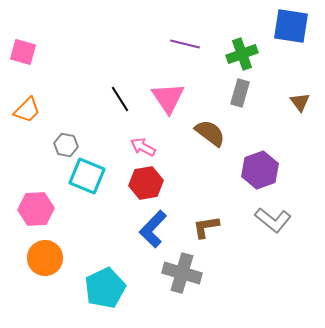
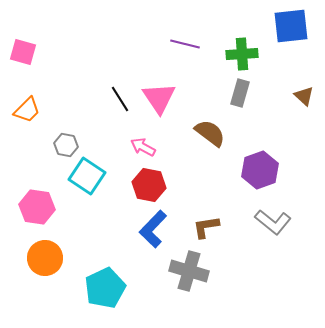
blue square: rotated 15 degrees counterclockwise
green cross: rotated 16 degrees clockwise
pink triangle: moved 9 px left
brown triangle: moved 4 px right, 6 px up; rotated 10 degrees counterclockwise
cyan square: rotated 12 degrees clockwise
red hexagon: moved 3 px right, 2 px down; rotated 20 degrees clockwise
pink hexagon: moved 1 px right, 2 px up; rotated 12 degrees clockwise
gray L-shape: moved 2 px down
gray cross: moved 7 px right, 2 px up
